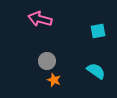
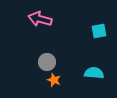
cyan square: moved 1 px right
gray circle: moved 1 px down
cyan semicircle: moved 2 px left, 2 px down; rotated 30 degrees counterclockwise
